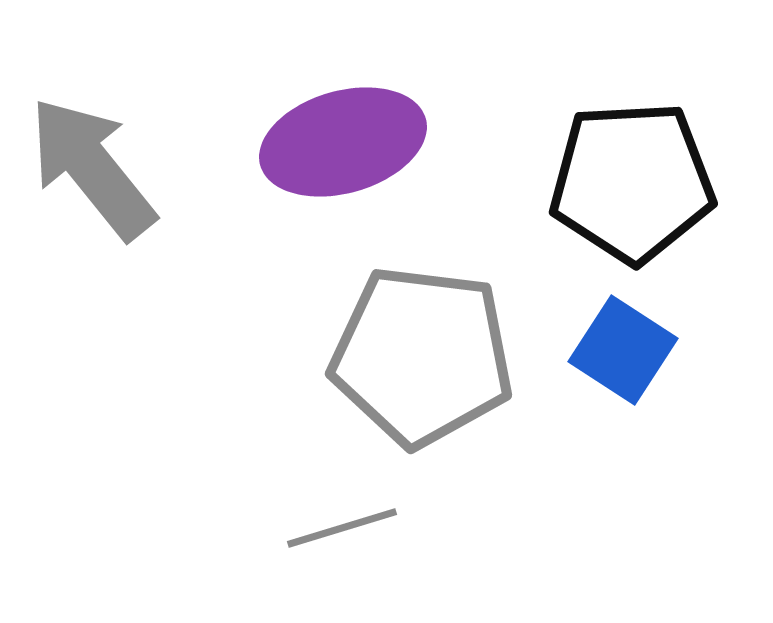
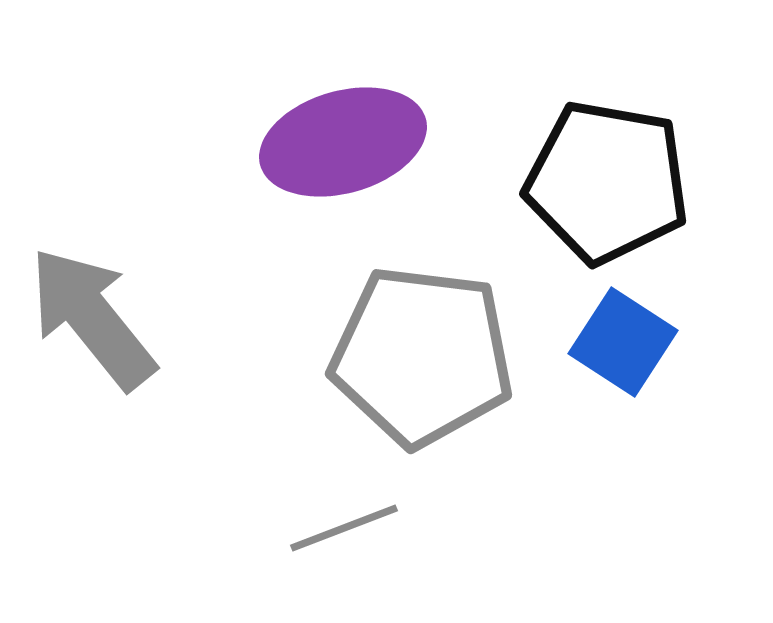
gray arrow: moved 150 px down
black pentagon: moved 25 px left; rotated 13 degrees clockwise
blue square: moved 8 px up
gray line: moved 2 px right; rotated 4 degrees counterclockwise
